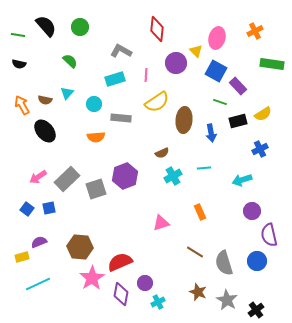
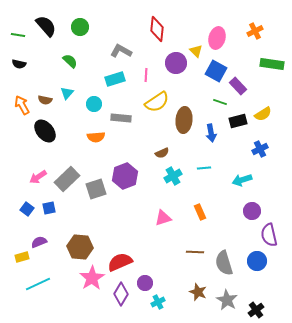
pink triangle at (161, 223): moved 2 px right, 5 px up
brown line at (195, 252): rotated 30 degrees counterclockwise
purple diamond at (121, 294): rotated 20 degrees clockwise
